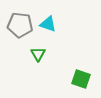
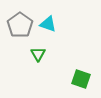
gray pentagon: rotated 30 degrees clockwise
